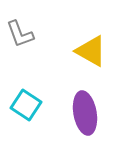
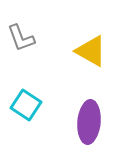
gray L-shape: moved 1 px right, 4 px down
purple ellipse: moved 4 px right, 9 px down; rotated 15 degrees clockwise
